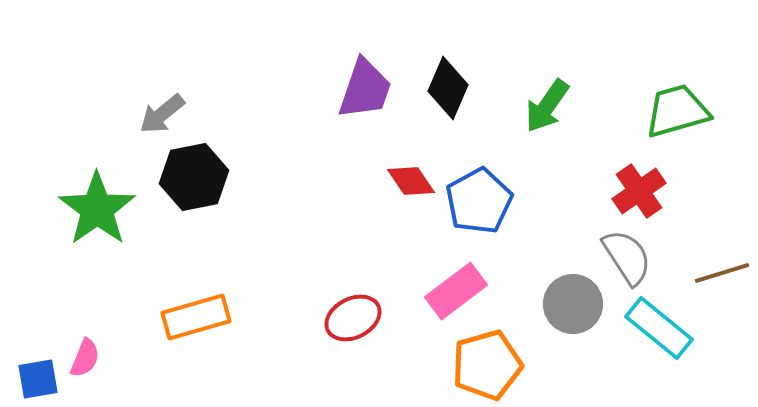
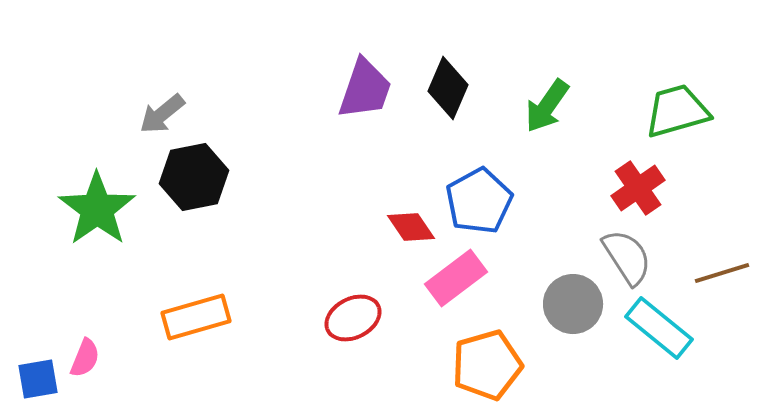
red diamond: moved 46 px down
red cross: moved 1 px left, 3 px up
pink rectangle: moved 13 px up
